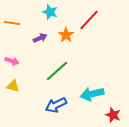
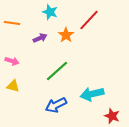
red star: moved 1 px left, 1 px down
